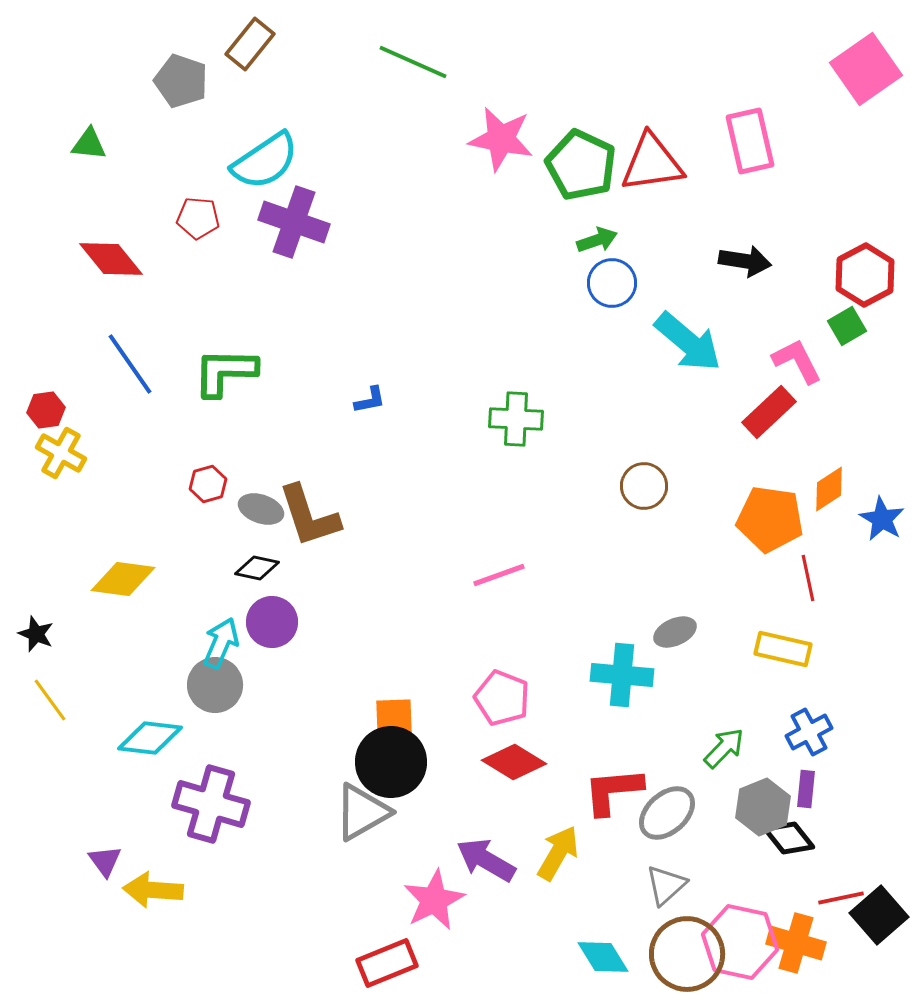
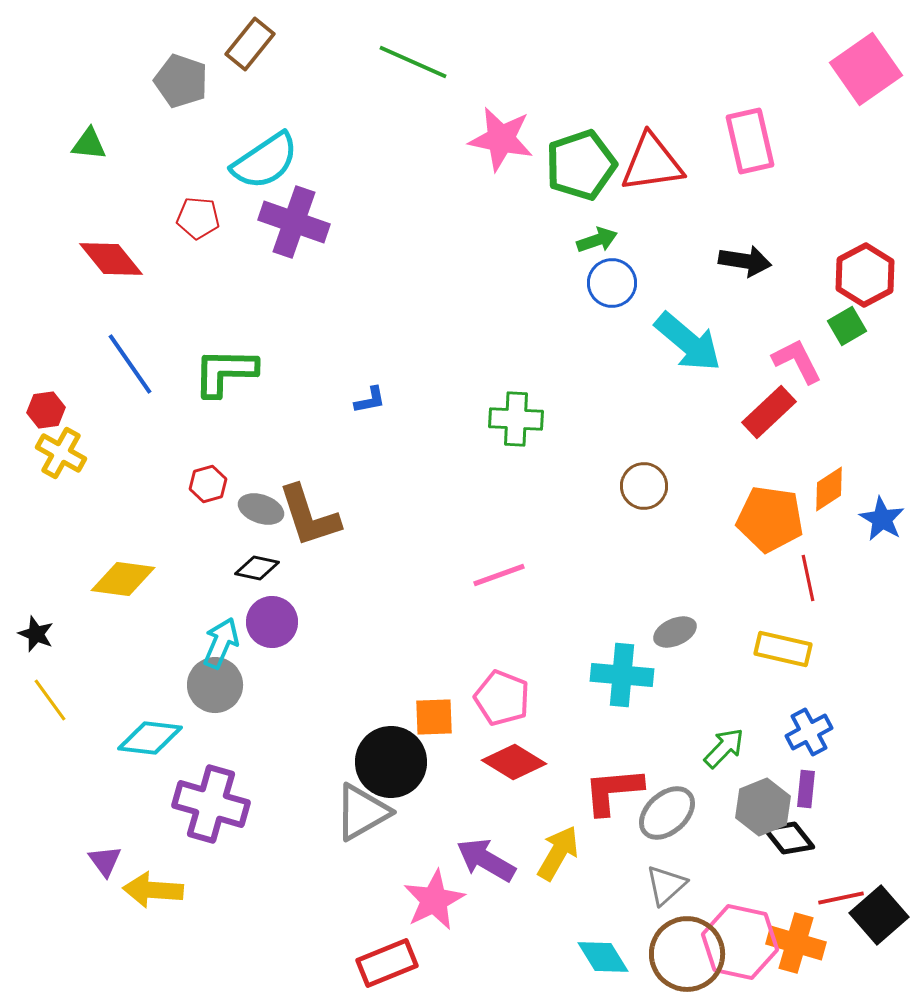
green pentagon at (581, 165): rotated 28 degrees clockwise
orange square at (394, 717): moved 40 px right
